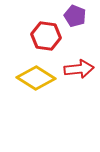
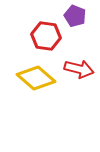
red arrow: rotated 20 degrees clockwise
yellow diamond: rotated 9 degrees clockwise
